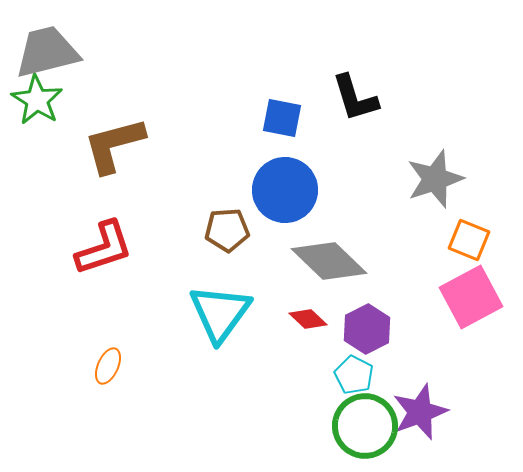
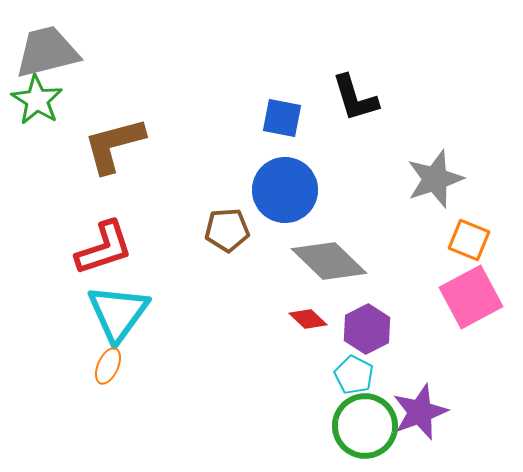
cyan triangle: moved 102 px left
